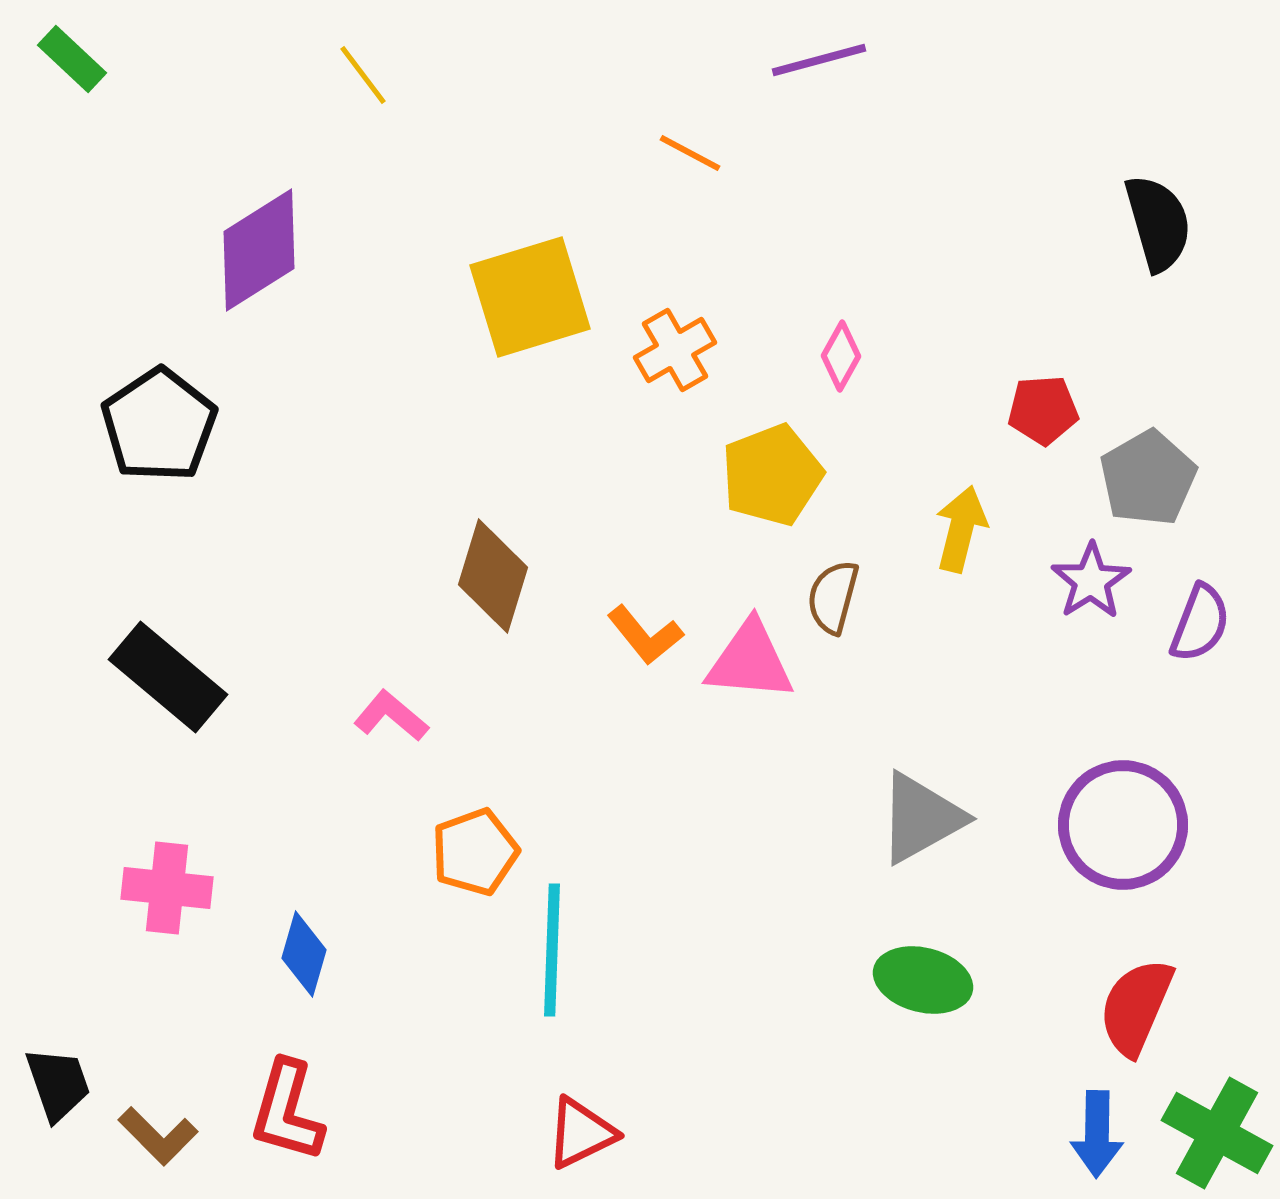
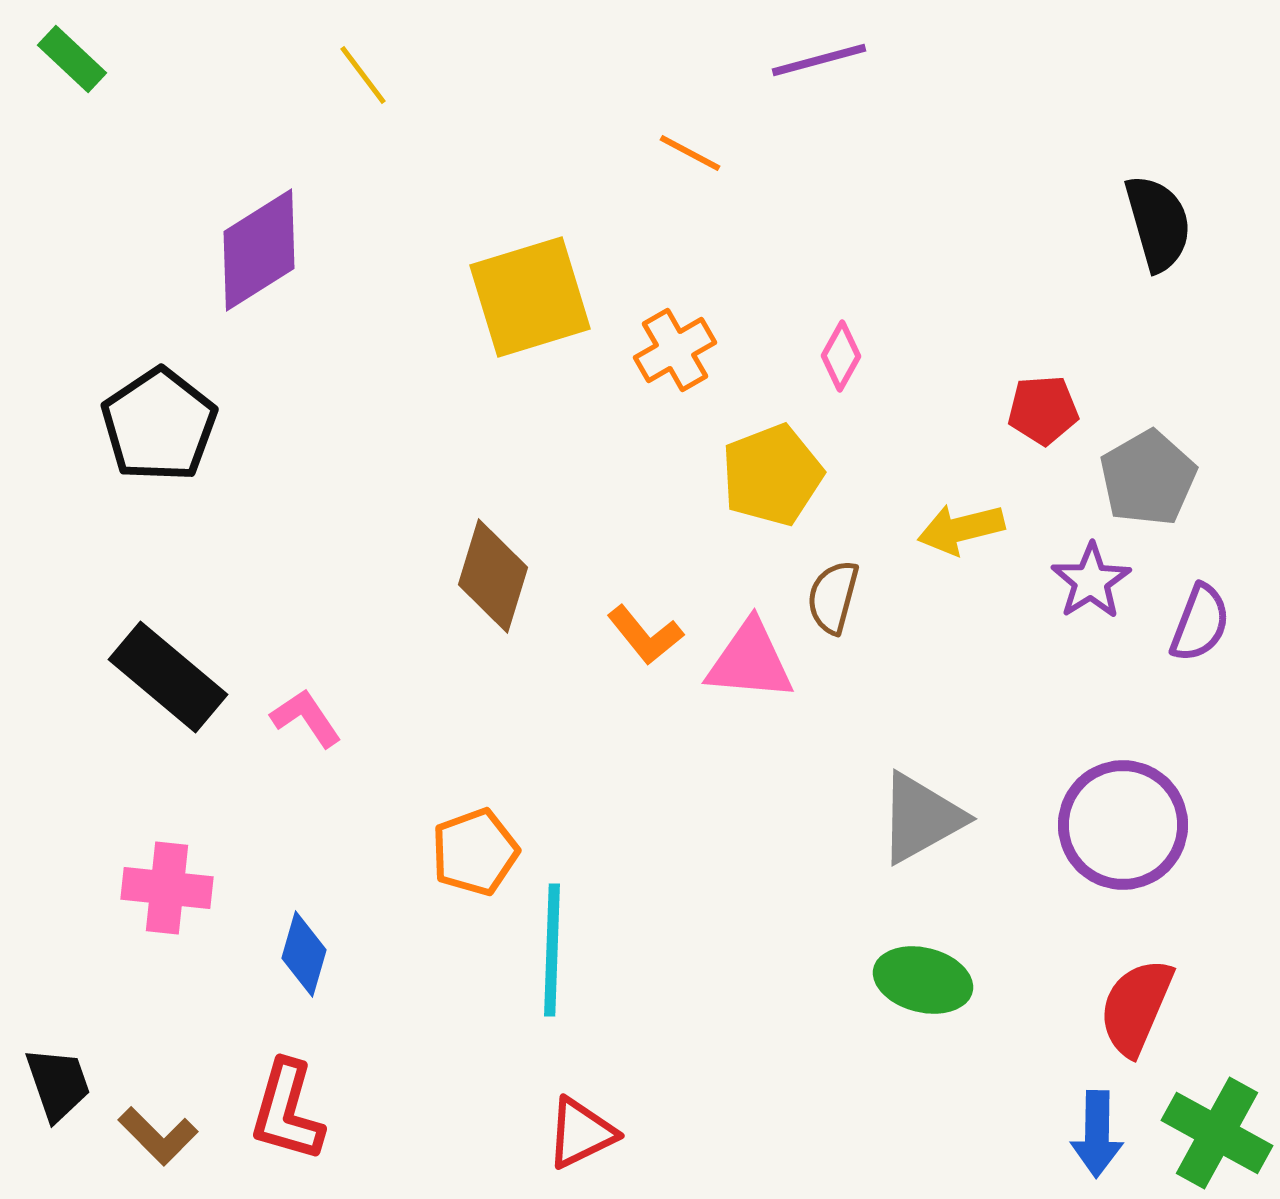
yellow arrow: rotated 118 degrees counterclockwise
pink L-shape: moved 85 px left, 2 px down; rotated 16 degrees clockwise
